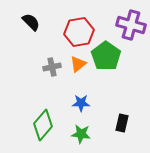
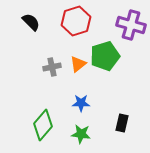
red hexagon: moved 3 px left, 11 px up; rotated 8 degrees counterclockwise
green pentagon: moved 1 px left; rotated 20 degrees clockwise
